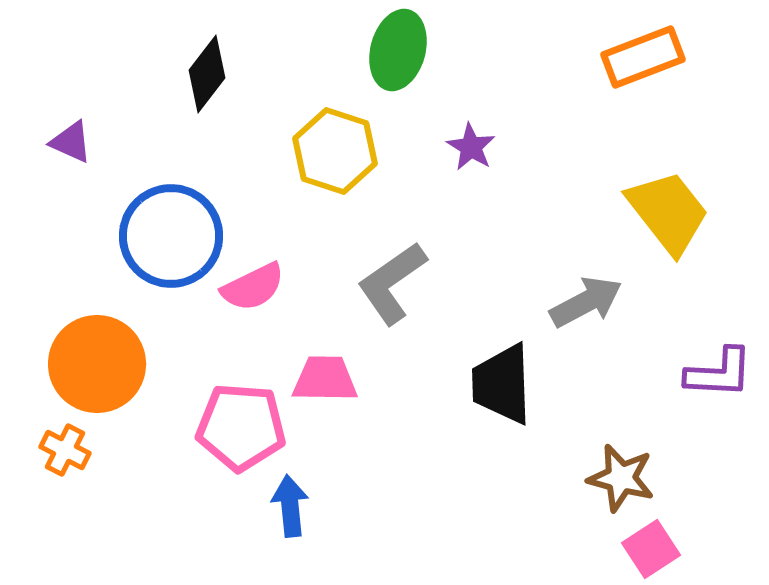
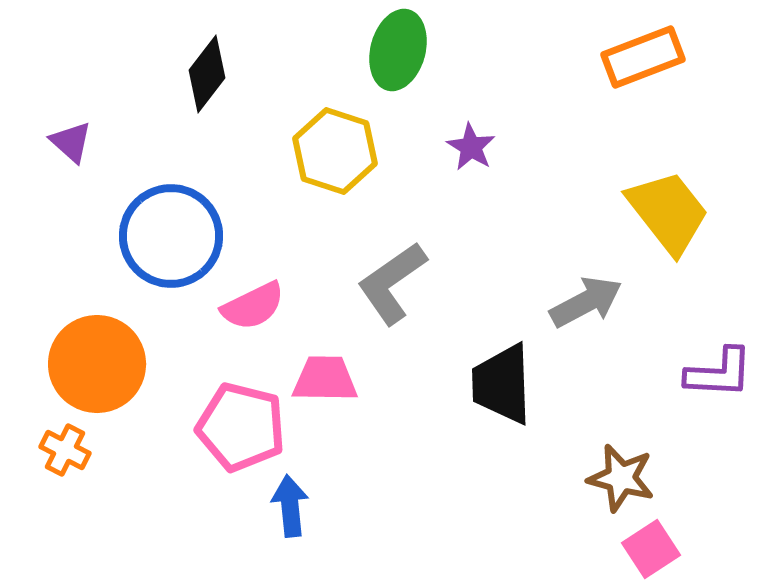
purple triangle: rotated 18 degrees clockwise
pink semicircle: moved 19 px down
pink pentagon: rotated 10 degrees clockwise
